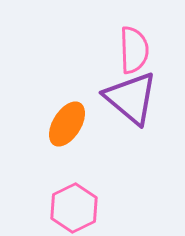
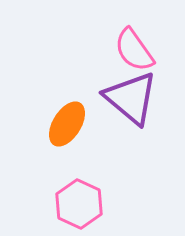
pink semicircle: rotated 147 degrees clockwise
pink hexagon: moved 5 px right, 4 px up; rotated 9 degrees counterclockwise
